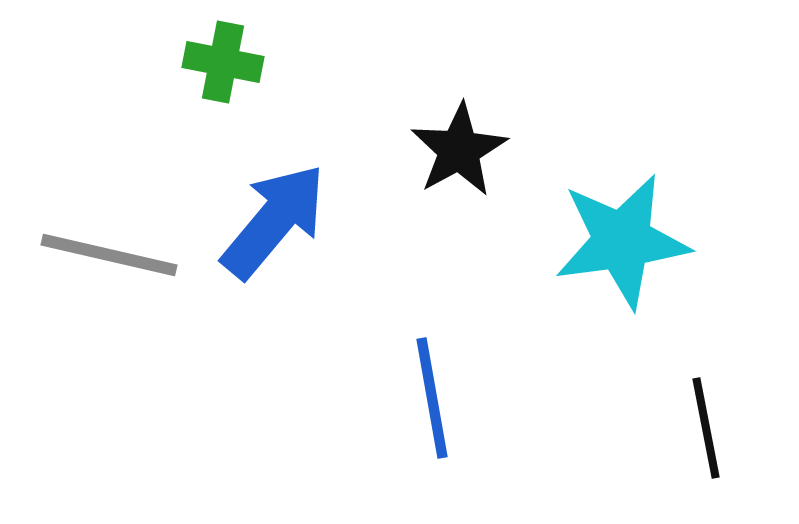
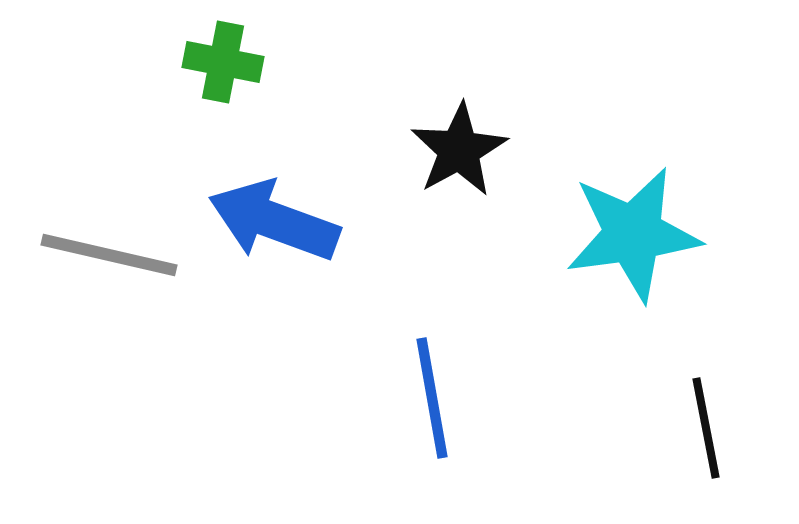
blue arrow: rotated 110 degrees counterclockwise
cyan star: moved 11 px right, 7 px up
